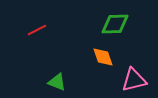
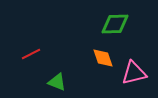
red line: moved 6 px left, 24 px down
orange diamond: moved 1 px down
pink triangle: moved 7 px up
